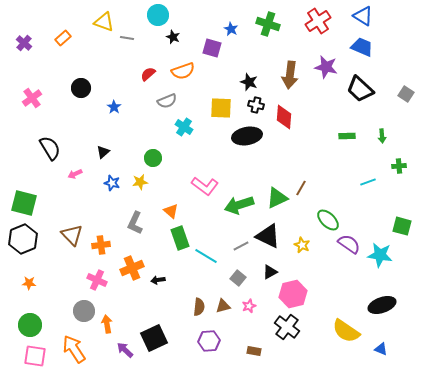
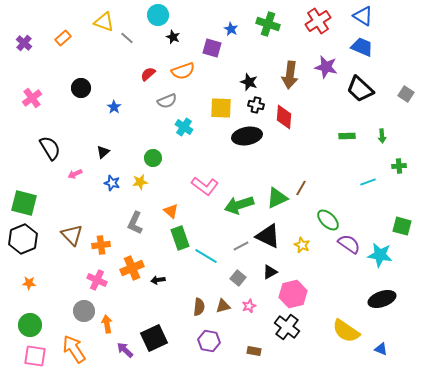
gray line at (127, 38): rotated 32 degrees clockwise
black ellipse at (382, 305): moved 6 px up
purple hexagon at (209, 341): rotated 15 degrees clockwise
